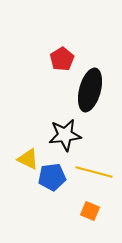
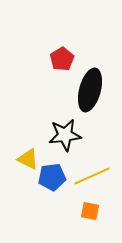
yellow line: moved 2 px left, 4 px down; rotated 39 degrees counterclockwise
orange square: rotated 12 degrees counterclockwise
